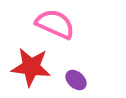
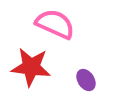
purple ellipse: moved 10 px right; rotated 15 degrees clockwise
